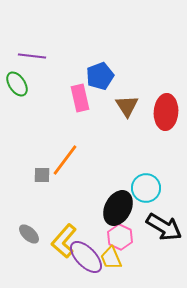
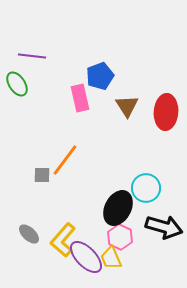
black arrow: rotated 15 degrees counterclockwise
yellow L-shape: moved 1 px left, 1 px up
